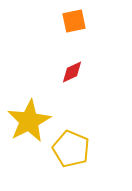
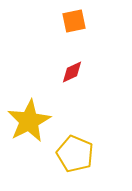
yellow pentagon: moved 4 px right, 5 px down
